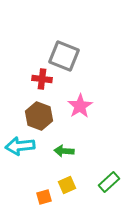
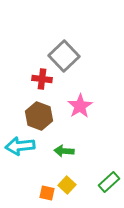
gray square: rotated 24 degrees clockwise
yellow square: rotated 24 degrees counterclockwise
orange square: moved 3 px right, 4 px up; rotated 28 degrees clockwise
